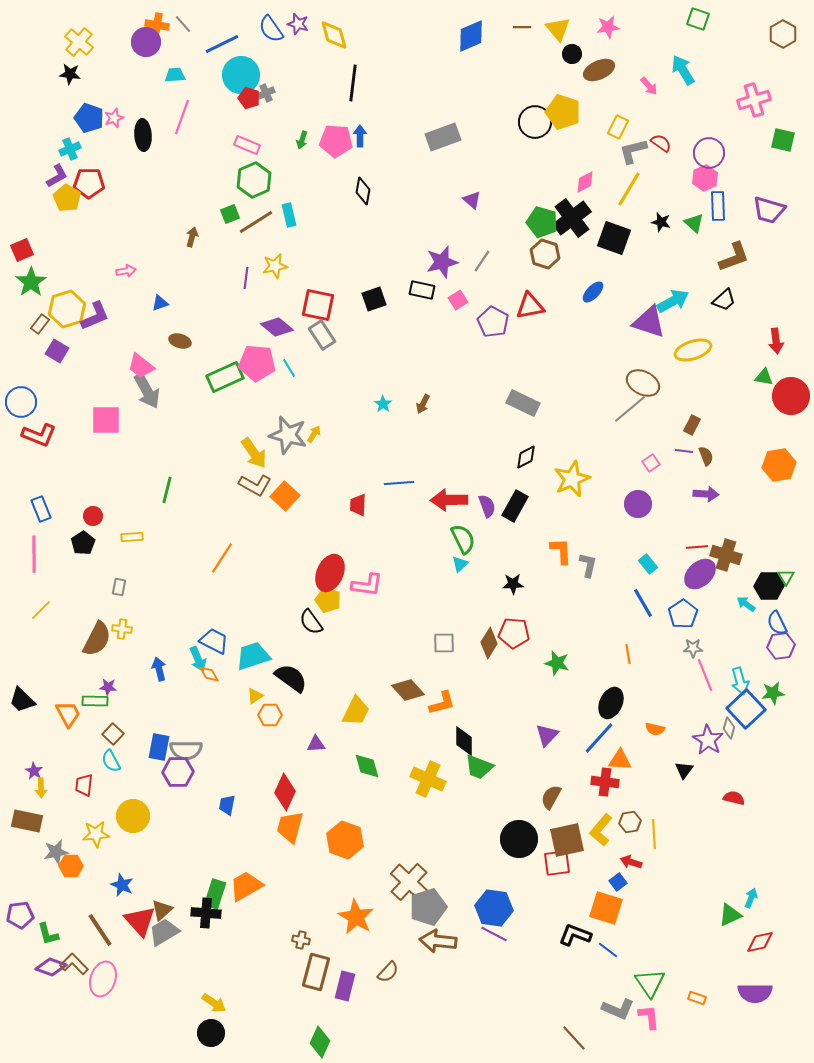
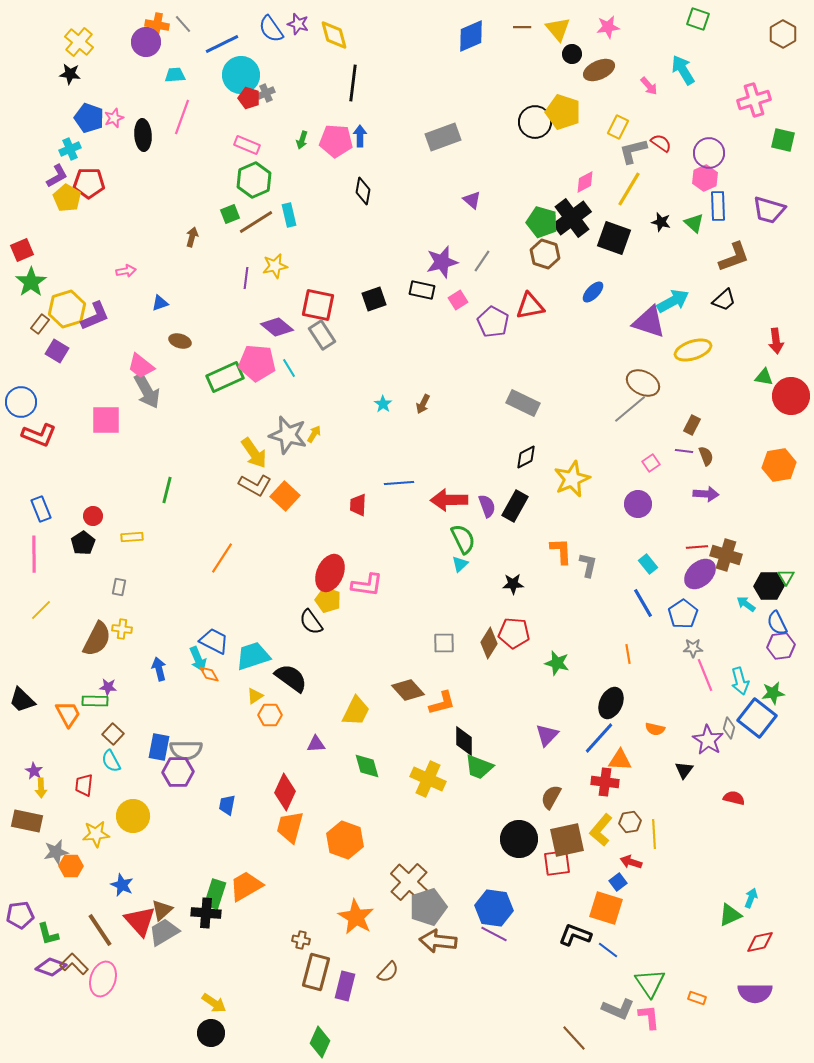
blue square at (746, 709): moved 11 px right, 9 px down; rotated 9 degrees counterclockwise
